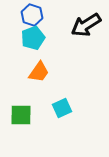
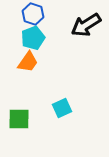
blue hexagon: moved 1 px right, 1 px up
orange trapezoid: moved 11 px left, 10 px up
green square: moved 2 px left, 4 px down
